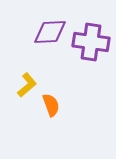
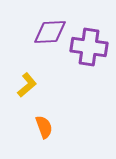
purple cross: moved 2 px left, 5 px down
orange semicircle: moved 7 px left, 22 px down
